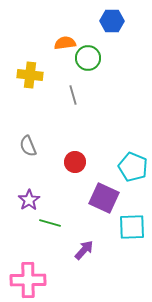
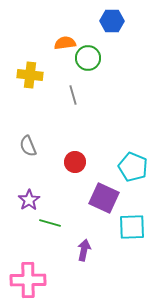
purple arrow: rotated 30 degrees counterclockwise
